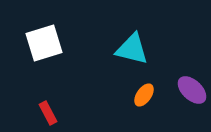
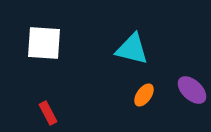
white square: rotated 21 degrees clockwise
